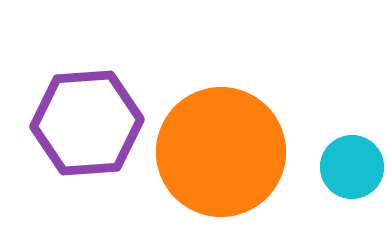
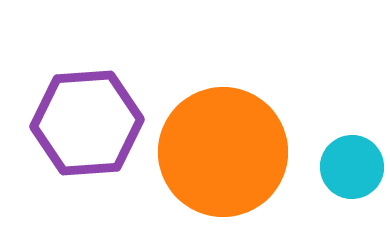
orange circle: moved 2 px right
